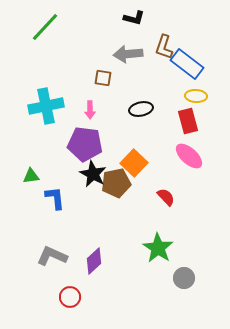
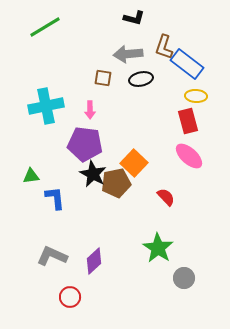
green line: rotated 16 degrees clockwise
black ellipse: moved 30 px up
